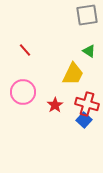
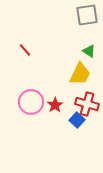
yellow trapezoid: moved 7 px right
pink circle: moved 8 px right, 10 px down
blue square: moved 7 px left
